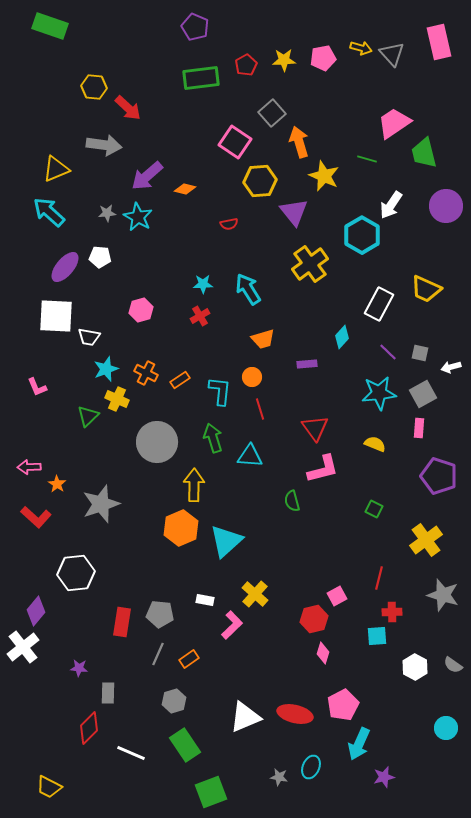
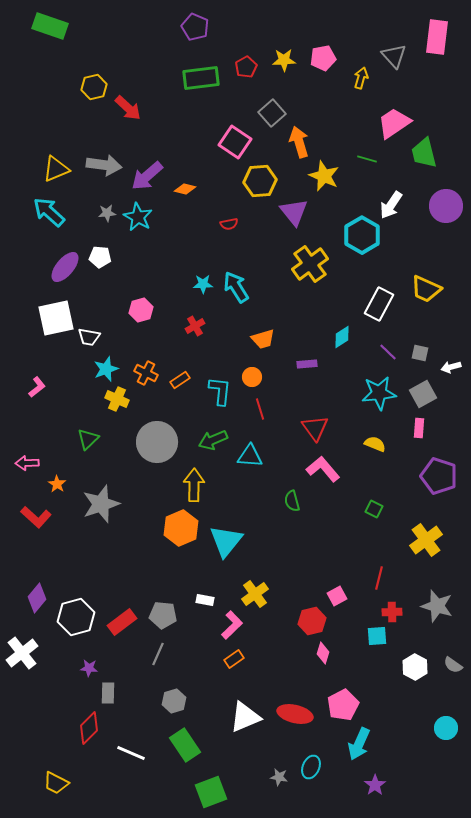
pink rectangle at (439, 42): moved 2 px left, 5 px up; rotated 20 degrees clockwise
yellow arrow at (361, 48): moved 30 px down; rotated 90 degrees counterclockwise
gray triangle at (392, 54): moved 2 px right, 2 px down
red pentagon at (246, 65): moved 2 px down
yellow hexagon at (94, 87): rotated 20 degrees counterclockwise
gray arrow at (104, 145): moved 20 px down
cyan arrow at (248, 289): moved 12 px left, 2 px up
white square at (56, 316): moved 2 px down; rotated 15 degrees counterclockwise
red cross at (200, 316): moved 5 px left, 10 px down
cyan diamond at (342, 337): rotated 15 degrees clockwise
pink L-shape at (37, 387): rotated 105 degrees counterclockwise
green triangle at (88, 416): moved 23 px down
green arrow at (213, 438): moved 2 px down; rotated 96 degrees counterclockwise
pink arrow at (29, 467): moved 2 px left, 4 px up
pink L-shape at (323, 469): rotated 116 degrees counterclockwise
cyan triangle at (226, 541): rotated 9 degrees counterclockwise
white hexagon at (76, 573): moved 44 px down; rotated 9 degrees counterclockwise
yellow cross at (255, 594): rotated 12 degrees clockwise
gray star at (443, 595): moved 6 px left, 11 px down
purple diamond at (36, 611): moved 1 px right, 13 px up
gray pentagon at (160, 614): moved 3 px right, 1 px down
red hexagon at (314, 619): moved 2 px left, 2 px down
red rectangle at (122, 622): rotated 44 degrees clockwise
white cross at (23, 647): moved 1 px left, 6 px down
orange rectangle at (189, 659): moved 45 px right
purple star at (79, 668): moved 10 px right
purple star at (384, 777): moved 9 px left, 8 px down; rotated 20 degrees counterclockwise
yellow trapezoid at (49, 787): moved 7 px right, 4 px up
